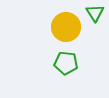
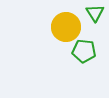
green pentagon: moved 18 px right, 12 px up
